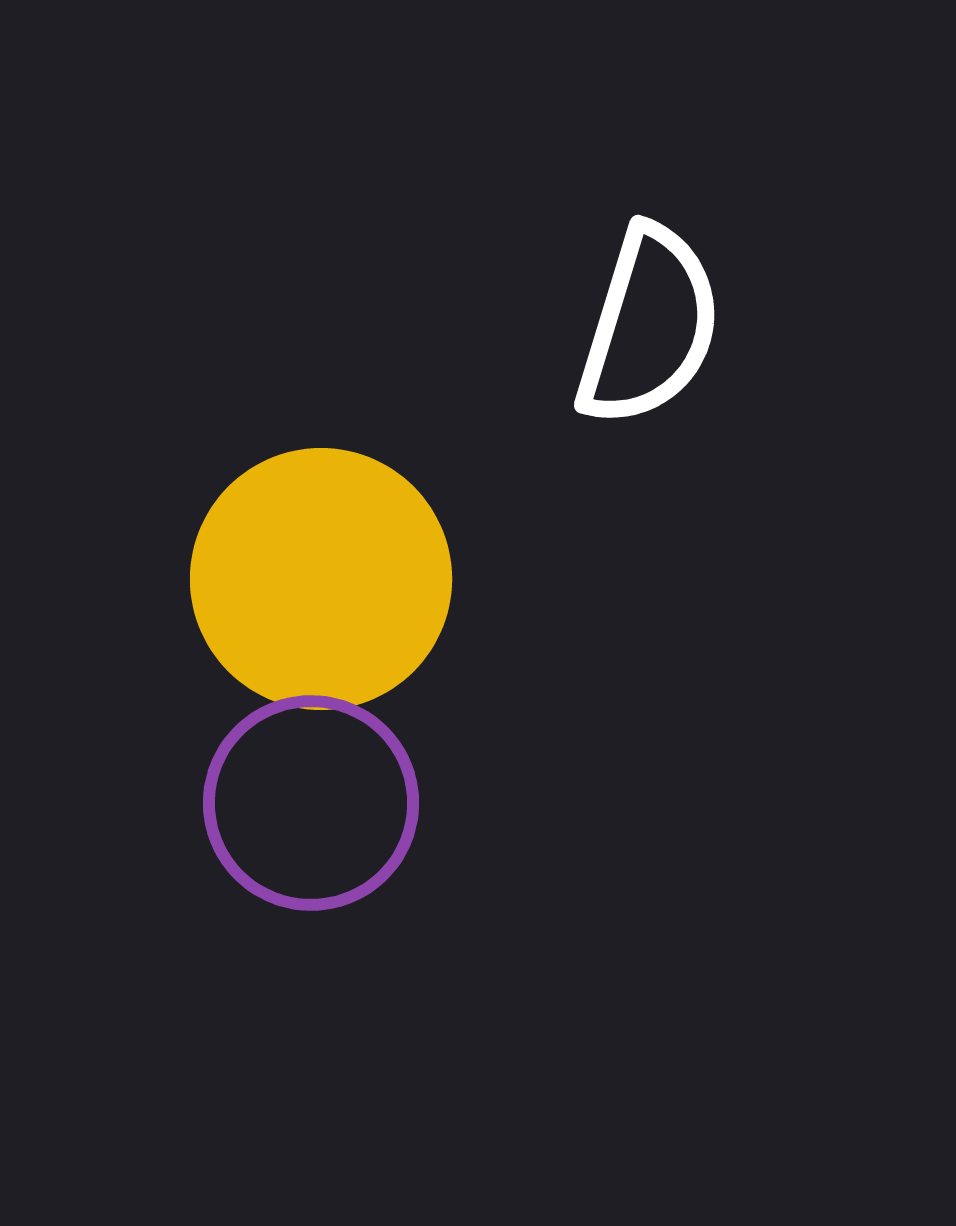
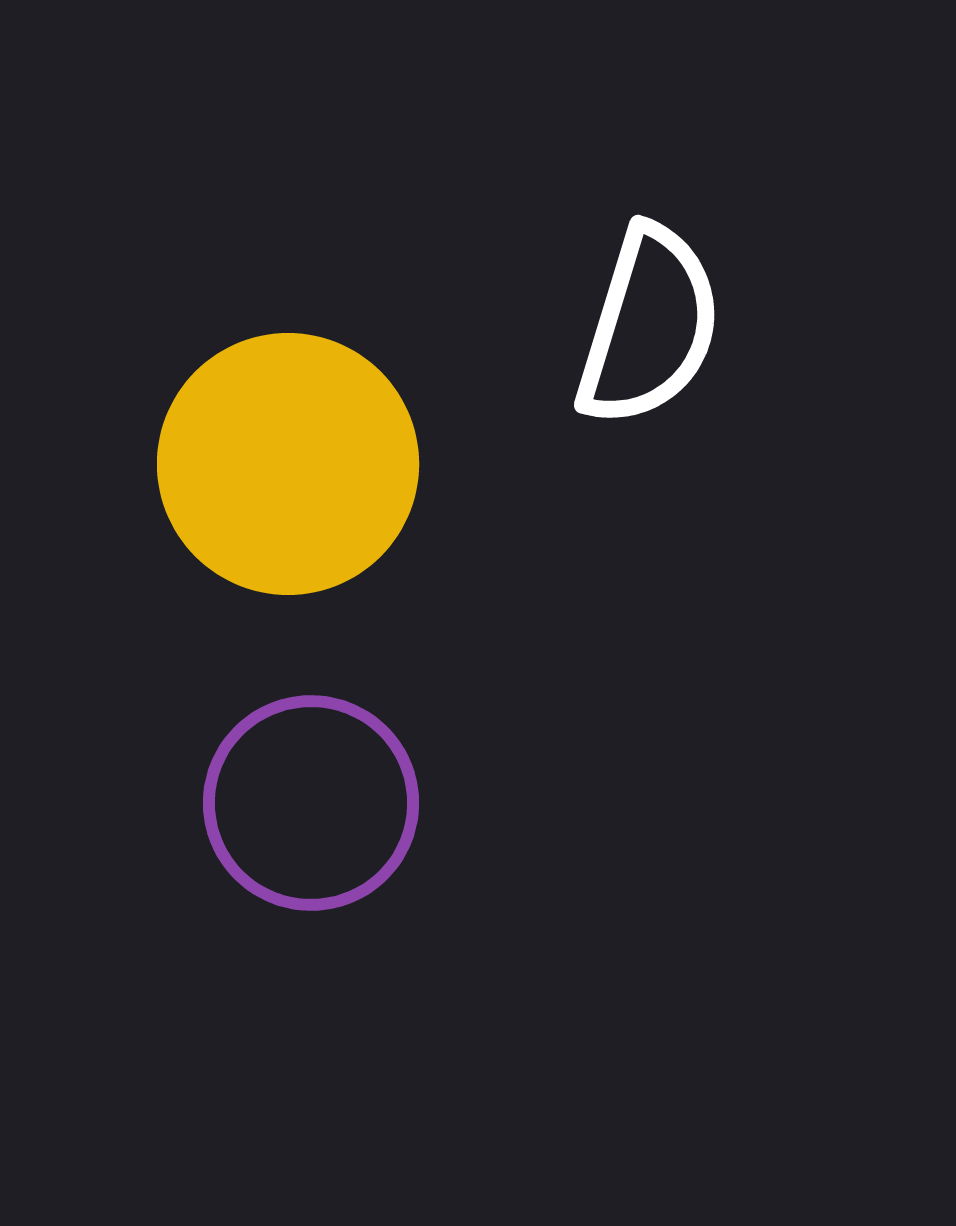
yellow circle: moved 33 px left, 115 px up
